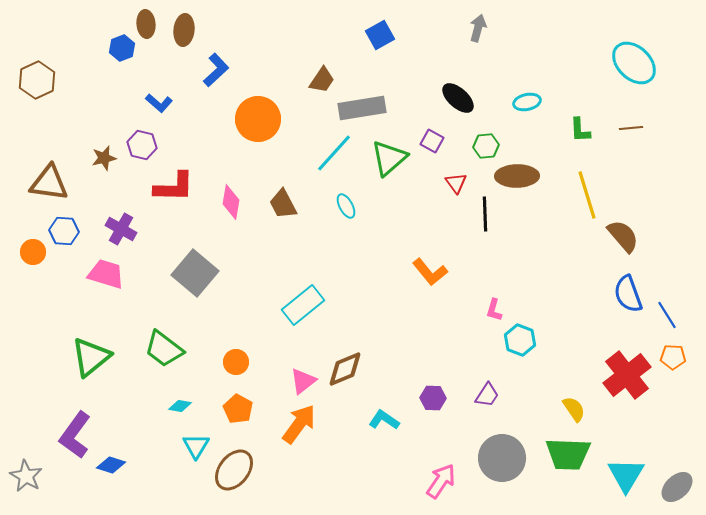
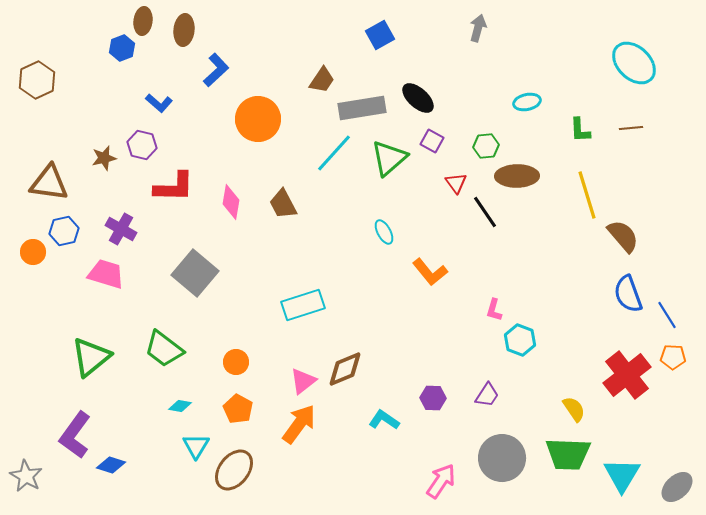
brown ellipse at (146, 24): moved 3 px left, 3 px up; rotated 12 degrees clockwise
black ellipse at (458, 98): moved 40 px left
cyan ellipse at (346, 206): moved 38 px right, 26 px down
black line at (485, 214): moved 2 px up; rotated 32 degrees counterclockwise
blue hexagon at (64, 231): rotated 16 degrees counterclockwise
cyan rectangle at (303, 305): rotated 21 degrees clockwise
cyan triangle at (626, 475): moved 4 px left
